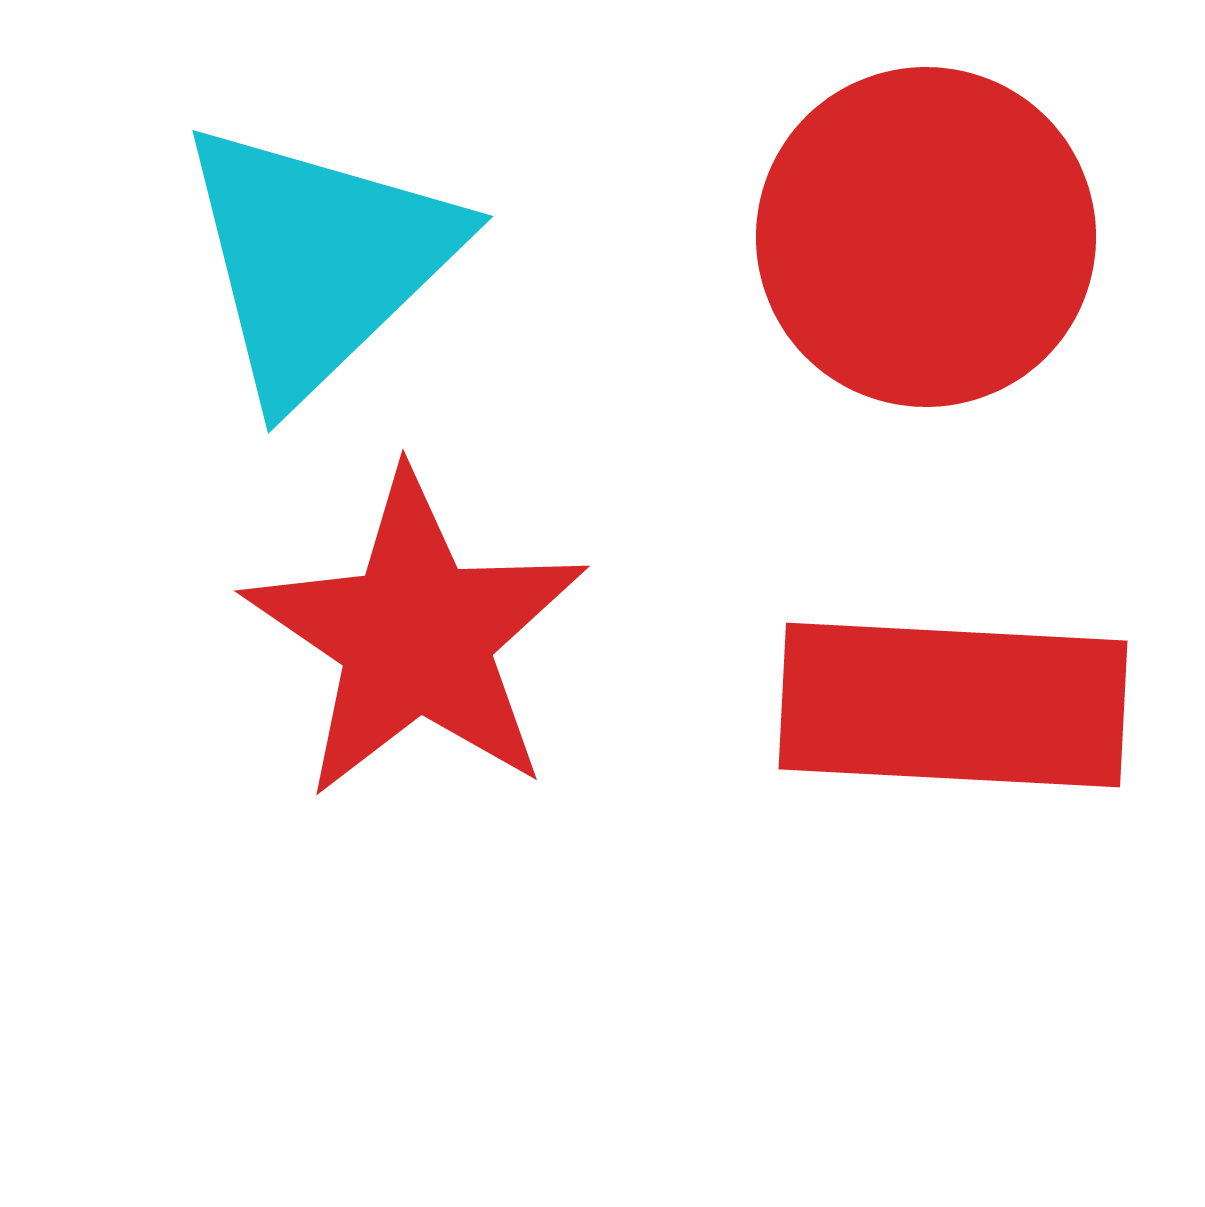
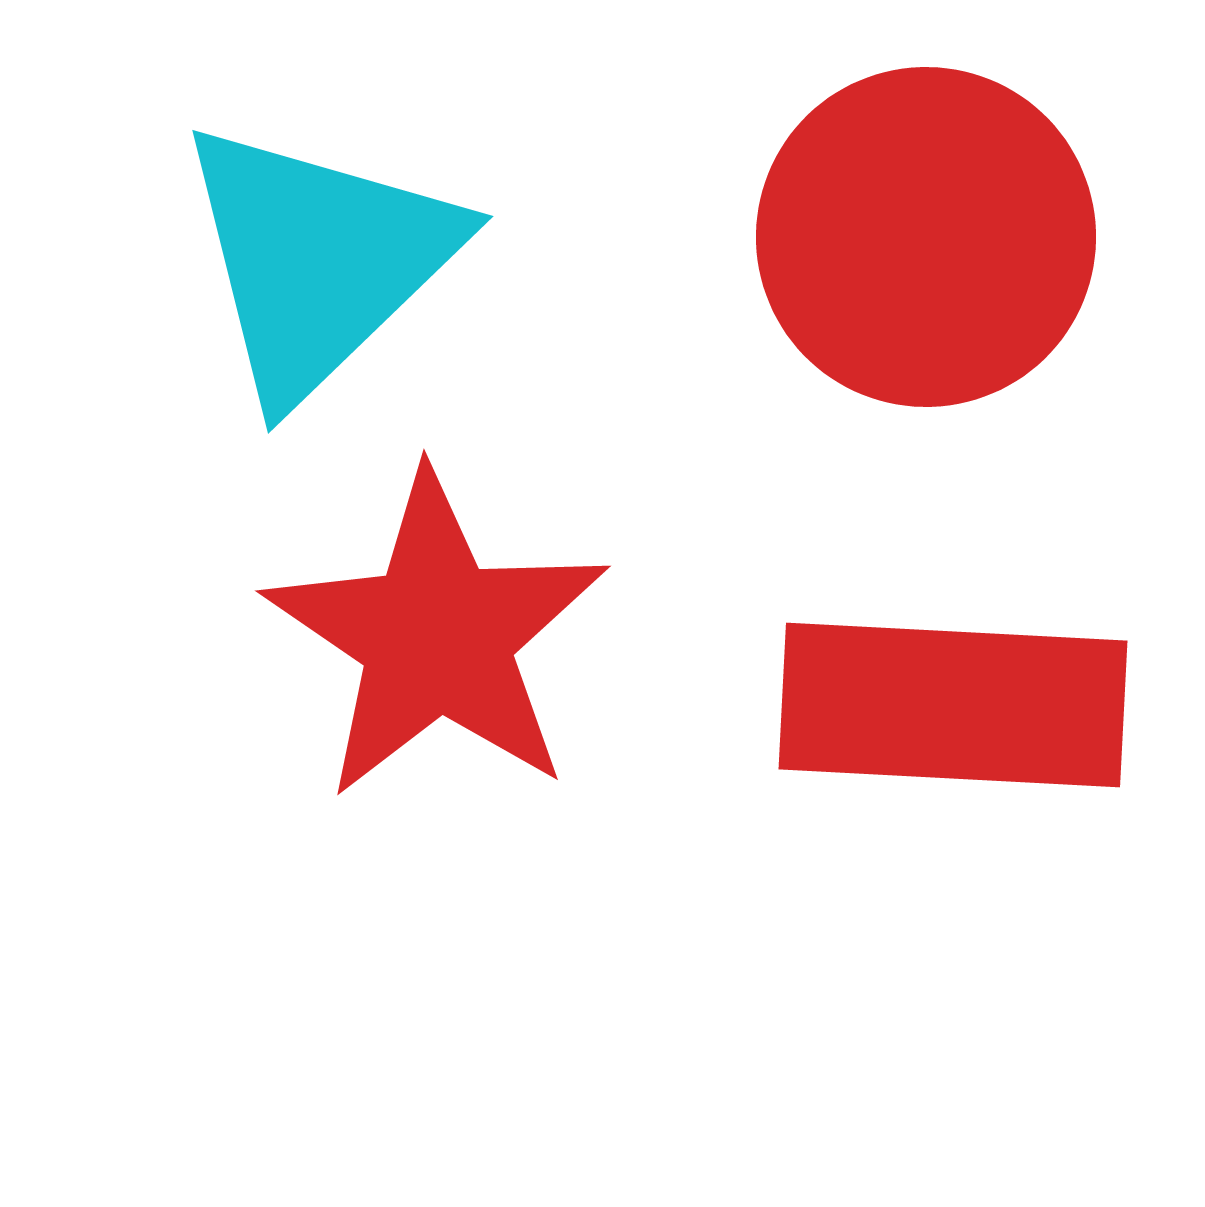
red star: moved 21 px right
